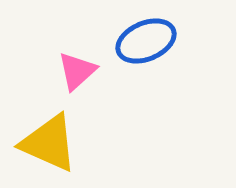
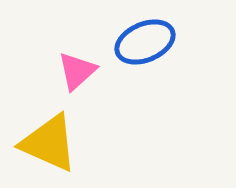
blue ellipse: moved 1 px left, 1 px down
